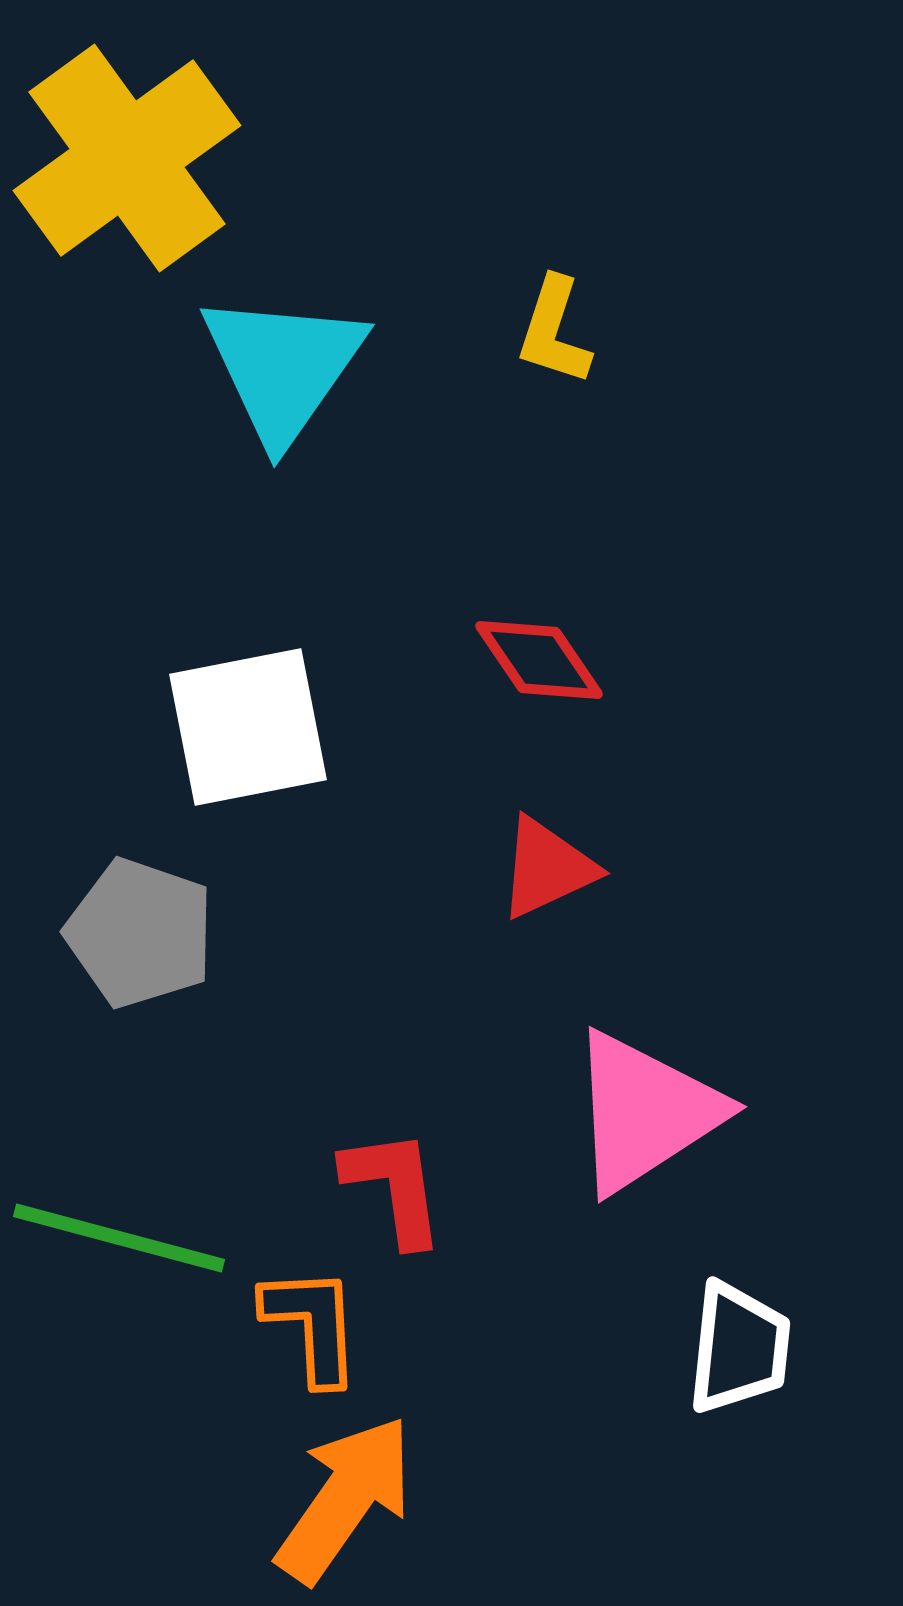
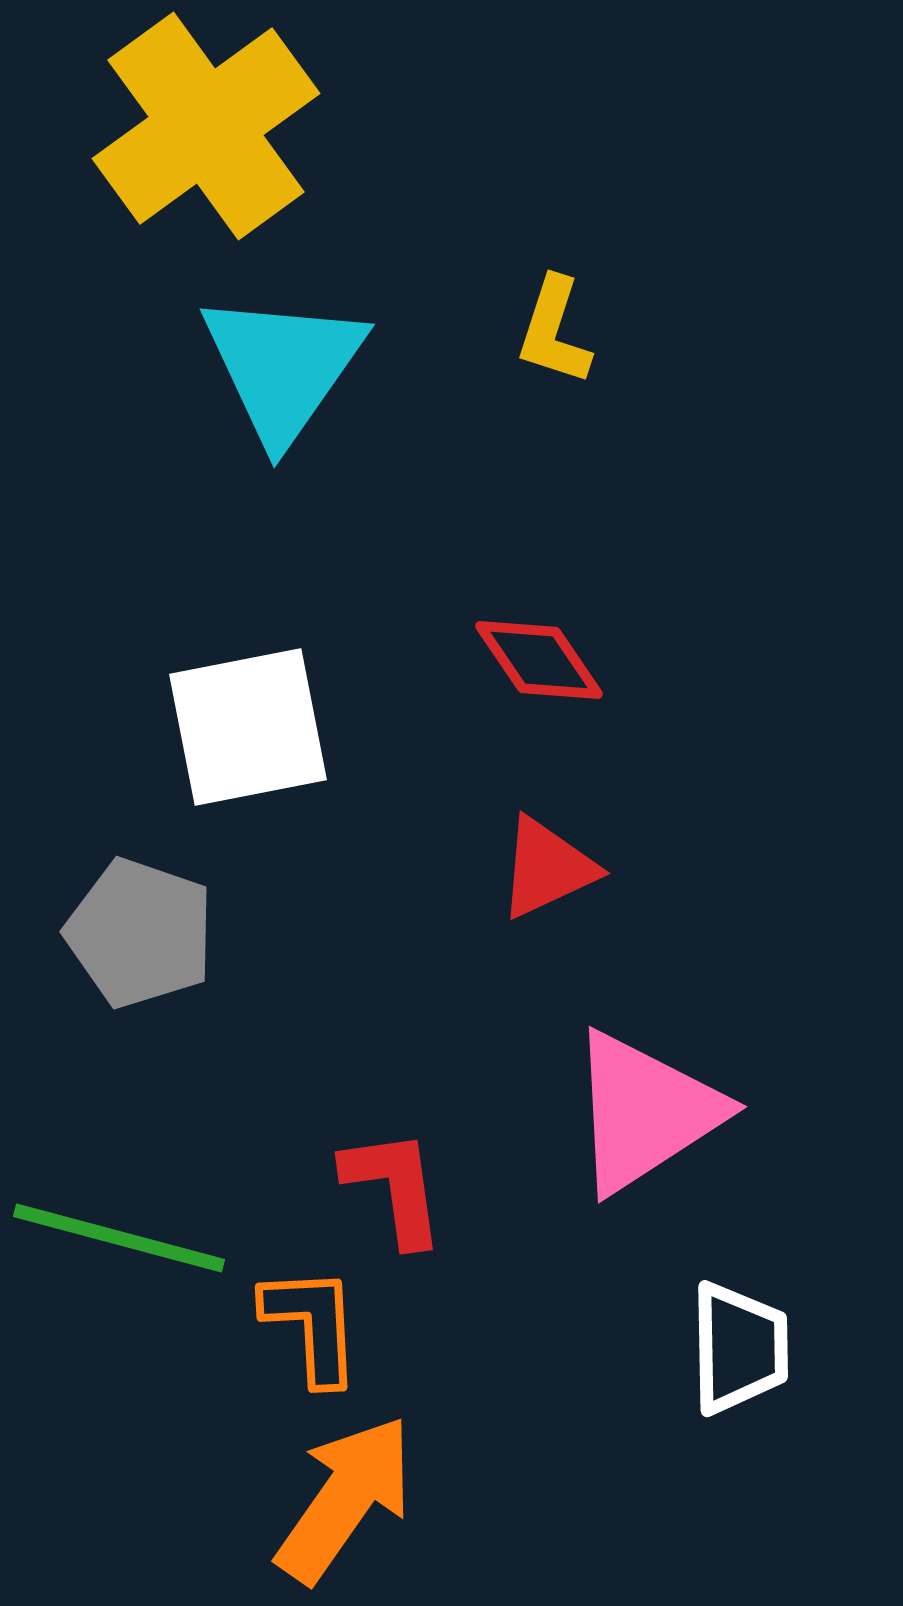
yellow cross: moved 79 px right, 32 px up
white trapezoid: rotated 7 degrees counterclockwise
